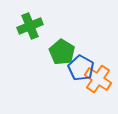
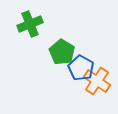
green cross: moved 2 px up
orange cross: moved 1 px left, 2 px down
